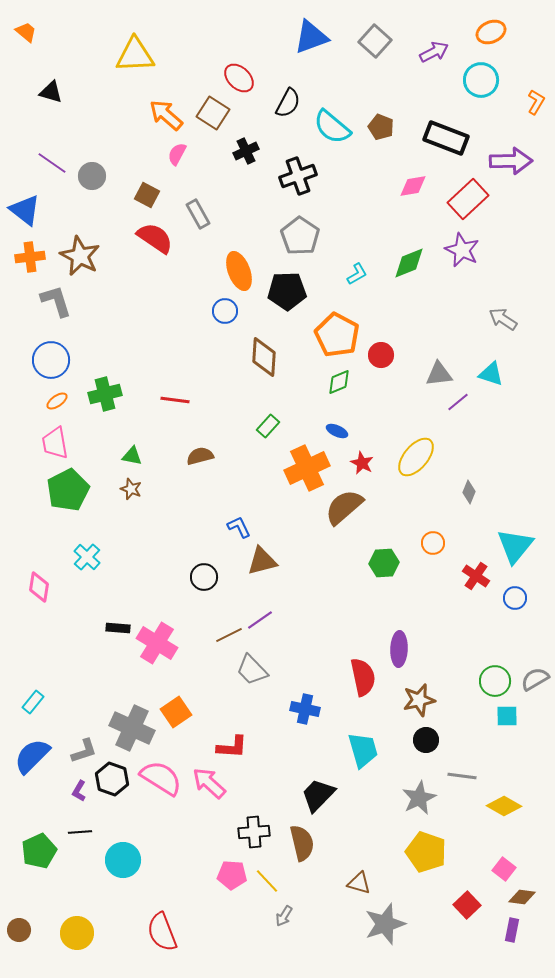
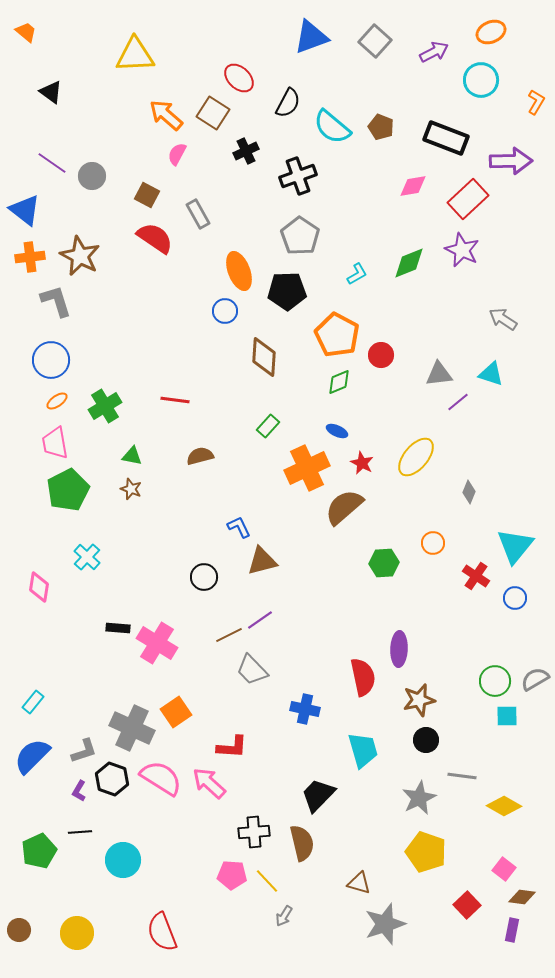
black triangle at (51, 92): rotated 20 degrees clockwise
green cross at (105, 394): moved 12 px down; rotated 16 degrees counterclockwise
